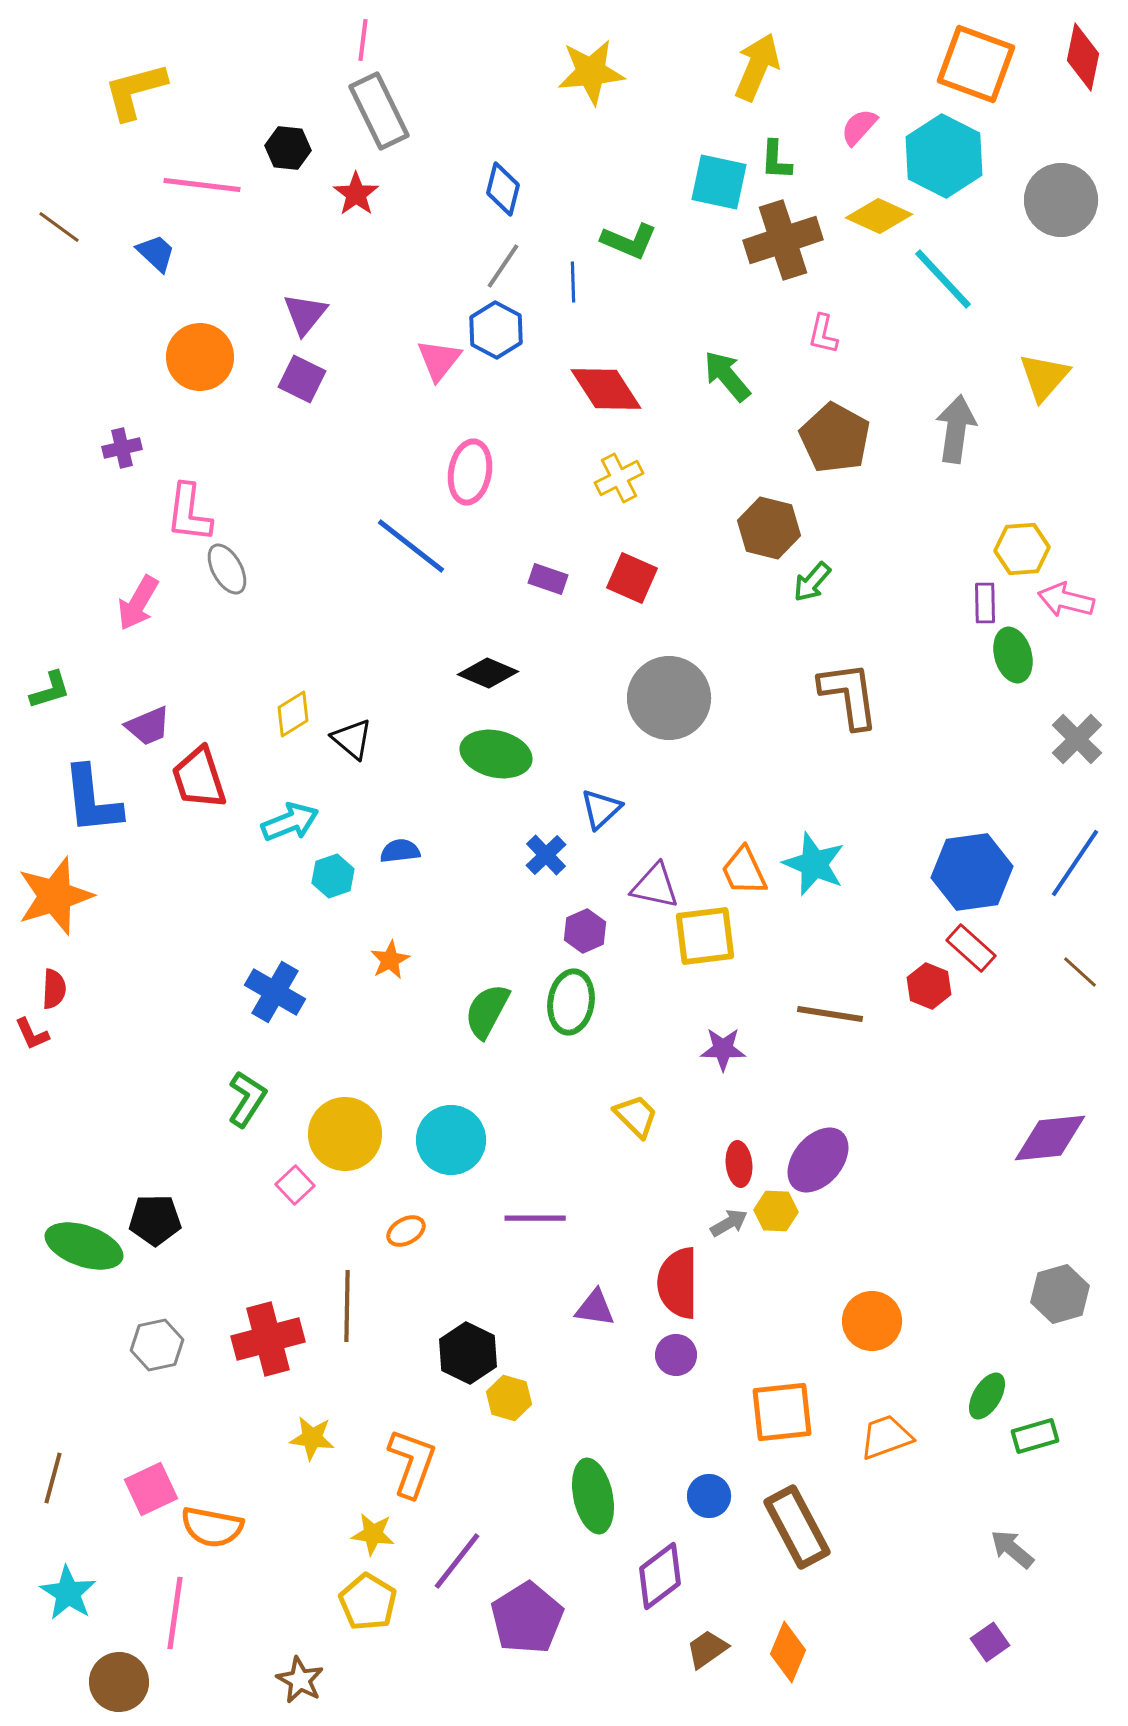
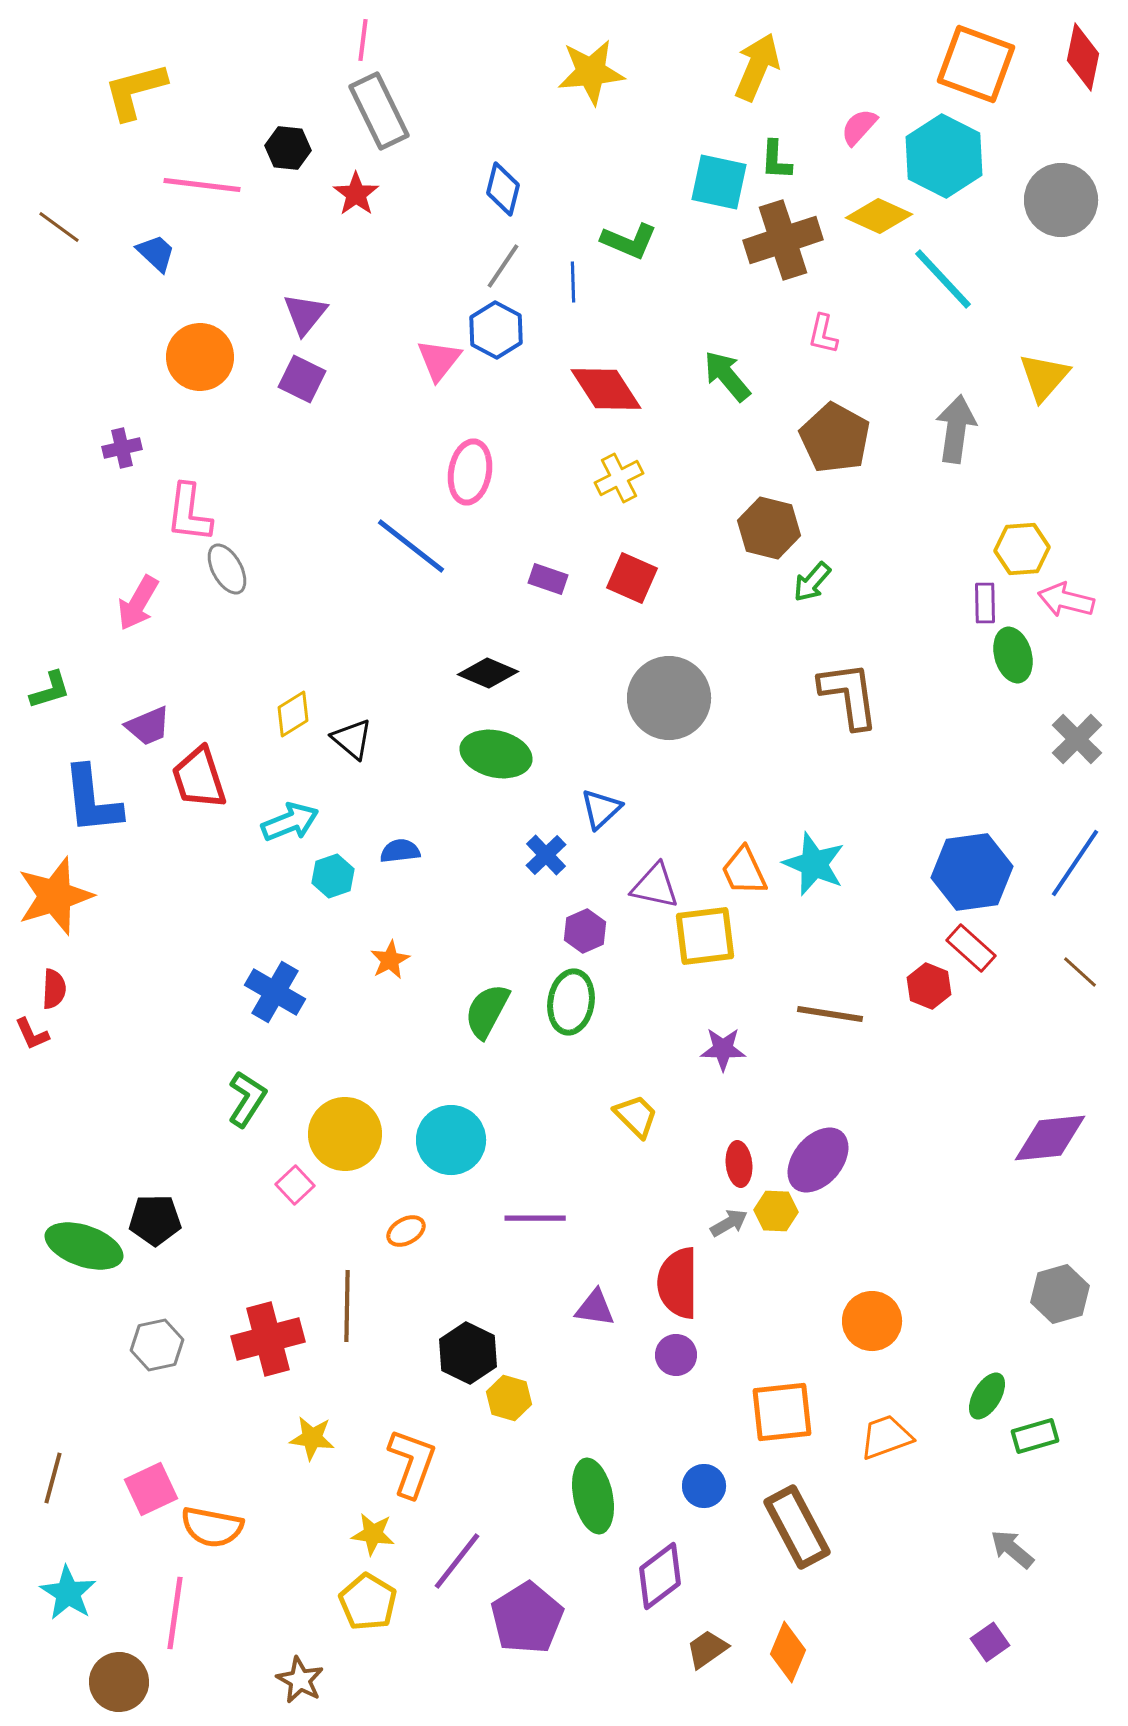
blue circle at (709, 1496): moved 5 px left, 10 px up
